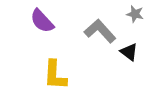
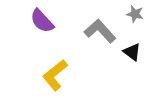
black triangle: moved 3 px right
yellow L-shape: rotated 48 degrees clockwise
